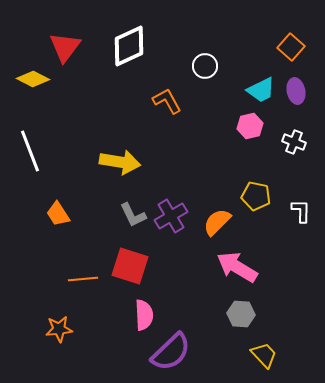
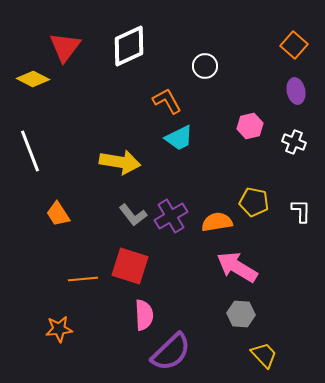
orange square: moved 3 px right, 2 px up
cyan trapezoid: moved 82 px left, 48 px down
yellow pentagon: moved 2 px left, 6 px down
gray L-shape: rotated 12 degrees counterclockwise
orange semicircle: rotated 36 degrees clockwise
